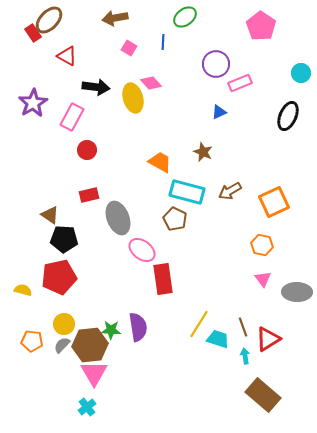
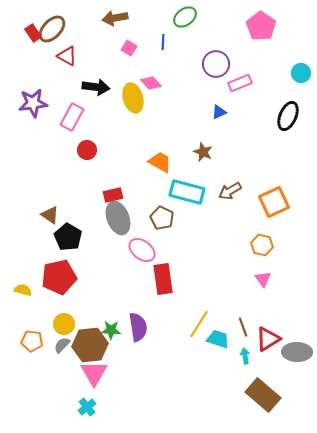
brown ellipse at (49, 20): moved 3 px right, 9 px down
purple star at (33, 103): rotated 24 degrees clockwise
red rectangle at (89, 195): moved 24 px right
brown pentagon at (175, 219): moved 13 px left, 1 px up
black pentagon at (64, 239): moved 4 px right, 2 px up; rotated 28 degrees clockwise
gray ellipse at (297, 292): moved 60 px down
